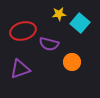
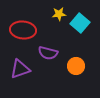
red ellipse: moved 1 px up; rotated 20 degrees clockwise
purple semicircle: moved 1 px left, 9 px down
orange circle: moved 4 px right, 4 px down
